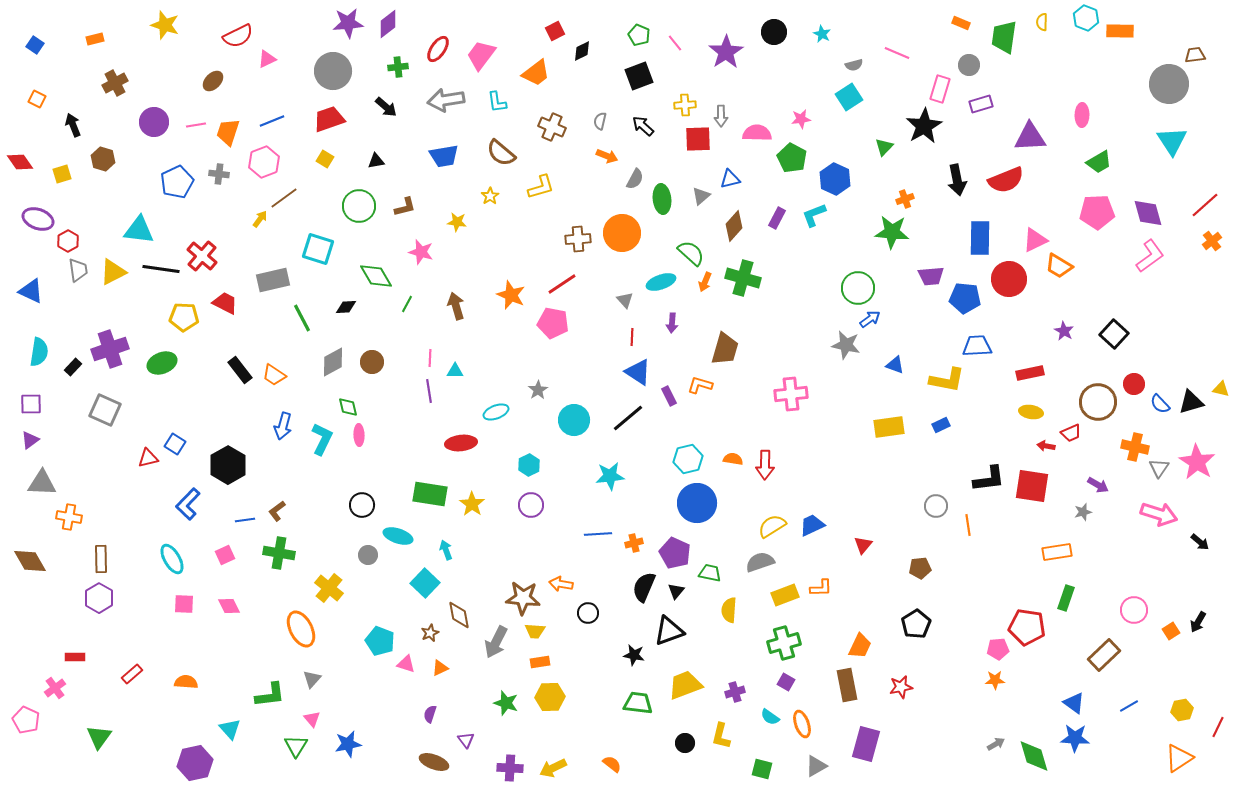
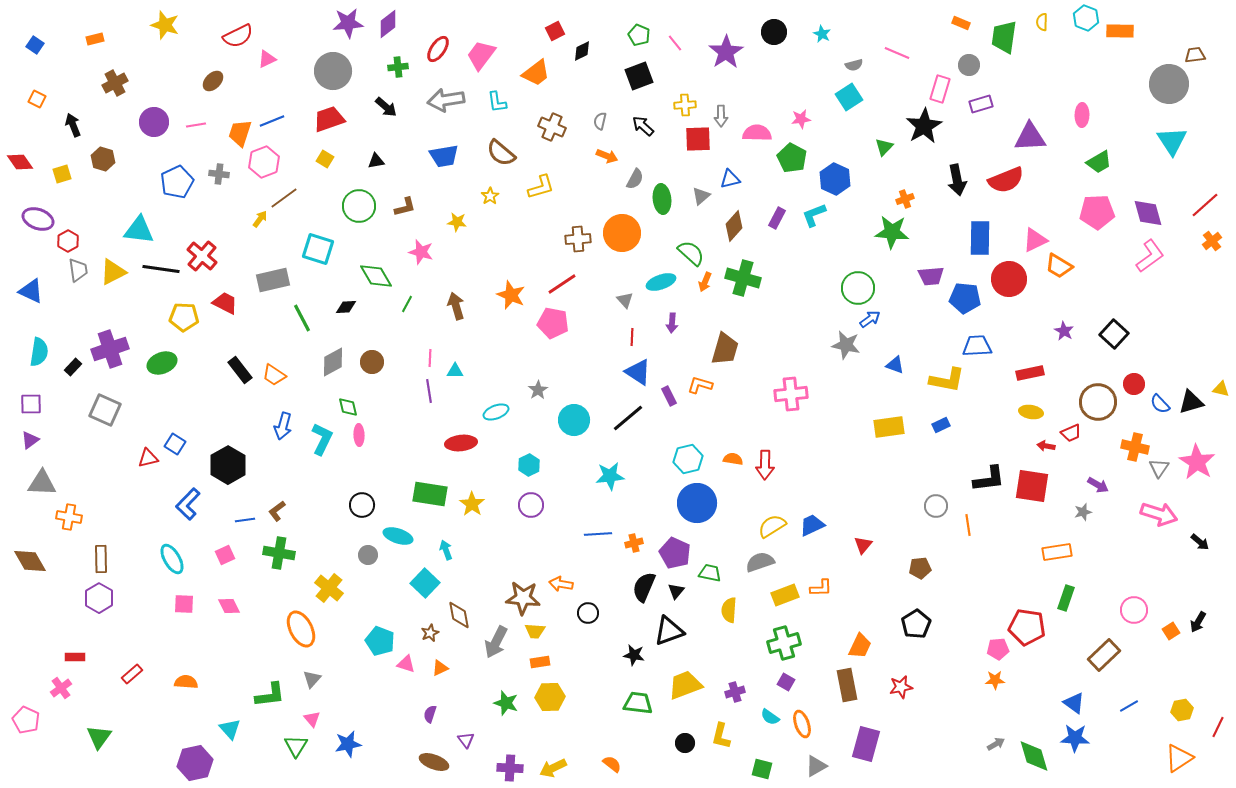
orange trapezoid at (228, 132): moved 12 px right, 1 px down
pink cross at (55, 688): moved 6 px right
